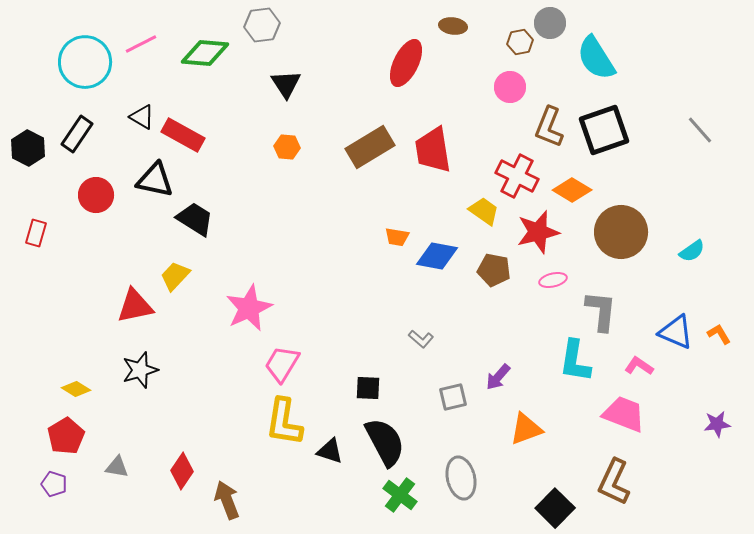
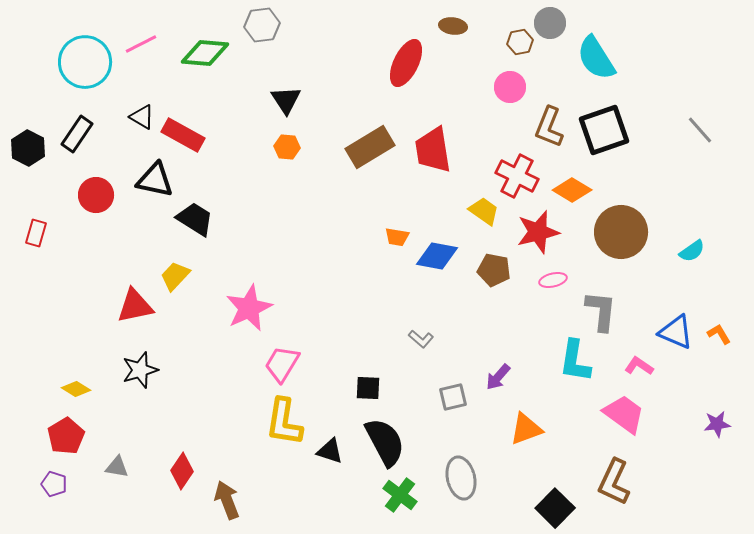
black triangle at (286, 84): moved 16 px down
pink trapezoid at (624, 414): rotated 15 degrees clockwise
